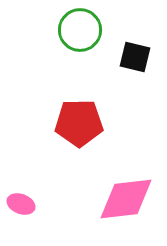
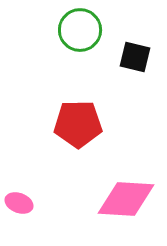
red pentagon: moved 1 px left, 1 px down
pink diamond: rotated 10 degrees clockwise
pink ellipse: moved 2 px left, 1 px up
